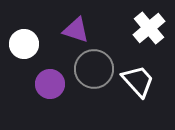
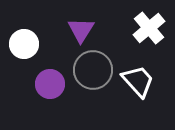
purple triangle: moved 5 px right; rotated 44 degrees clockwise
gray circle: moved 1 px left, 1 px down
